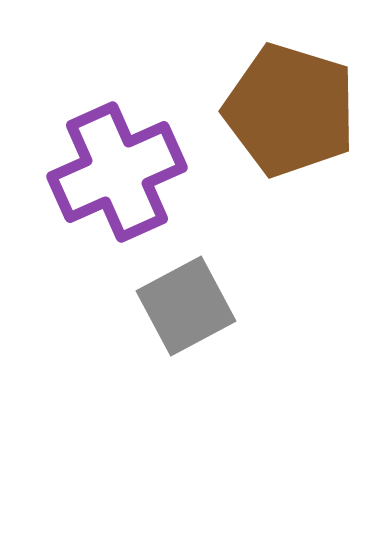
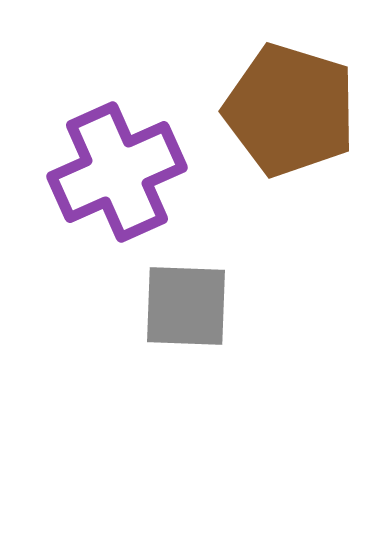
gray square: rotated 30 degrees clockwise
